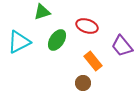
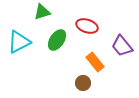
orange rectangle: moved 2 px right, 1 px down
